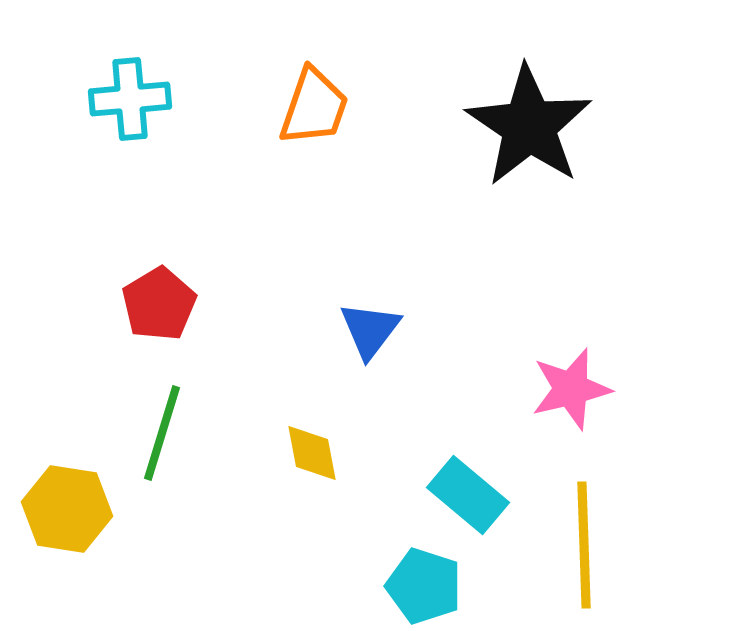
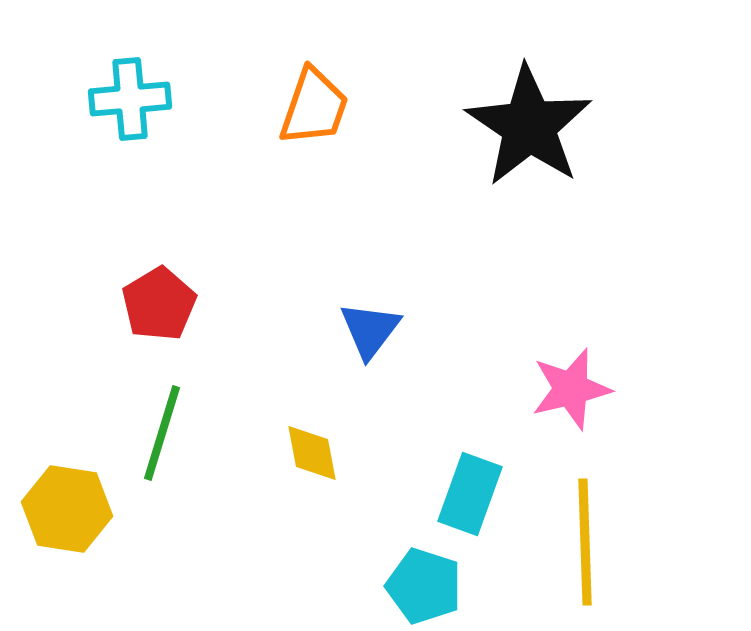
cyan rectangle: moved 2 px right, 1 px up; rotated 70 degrees clockwise
yellow line: moved 1 px right, 3 px up
